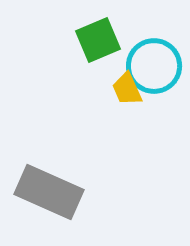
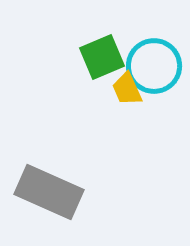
green square: moved 4 px right, 17 px down
